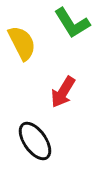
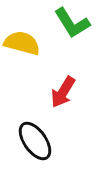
yellow semicircle: rotated 48 degrees counterclockwise
